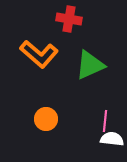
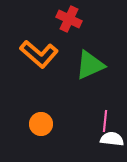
red cross: rotated 15 degrees clockwise
orange circle: moved 5 px left, 5 px down
